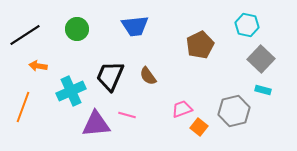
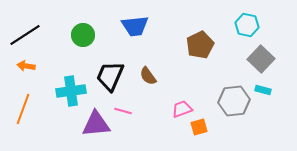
green circle: moved 6 px right, 6 px down
orange arrow: moved 12 px left
cyan cross: rotated 16 degrees clockwise
orange line: moved 2 px down
gray hexagon: moved 10 px up; rotated 8 degrees clockwise
pink line: moved 4 px left, 4 px up
orange square: rotated 36 degrees clockwise
